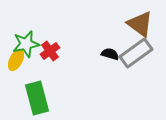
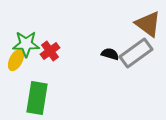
brown triangle: moved 8 px right
green star: rotated 12 degrees clockwise
green rectangle: rotated 24 degrees clockwise
